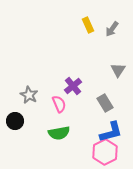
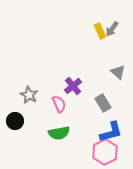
yellow rectangle: moved 12 px right, 6 px down
gray triangle: moved 2 px down; rotated 21 degrees counterclockwise
gray rectangle: moved 2 px left
